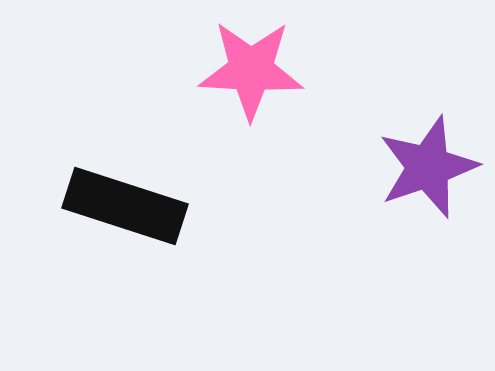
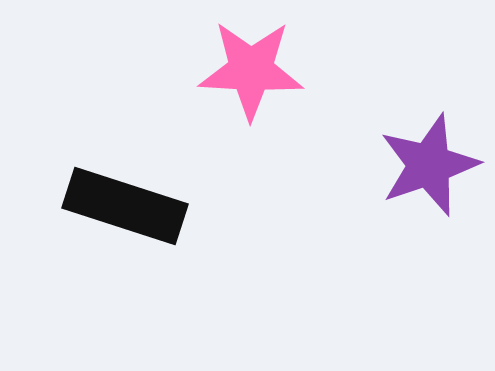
purple star: moved 1 px right, 2 px up
